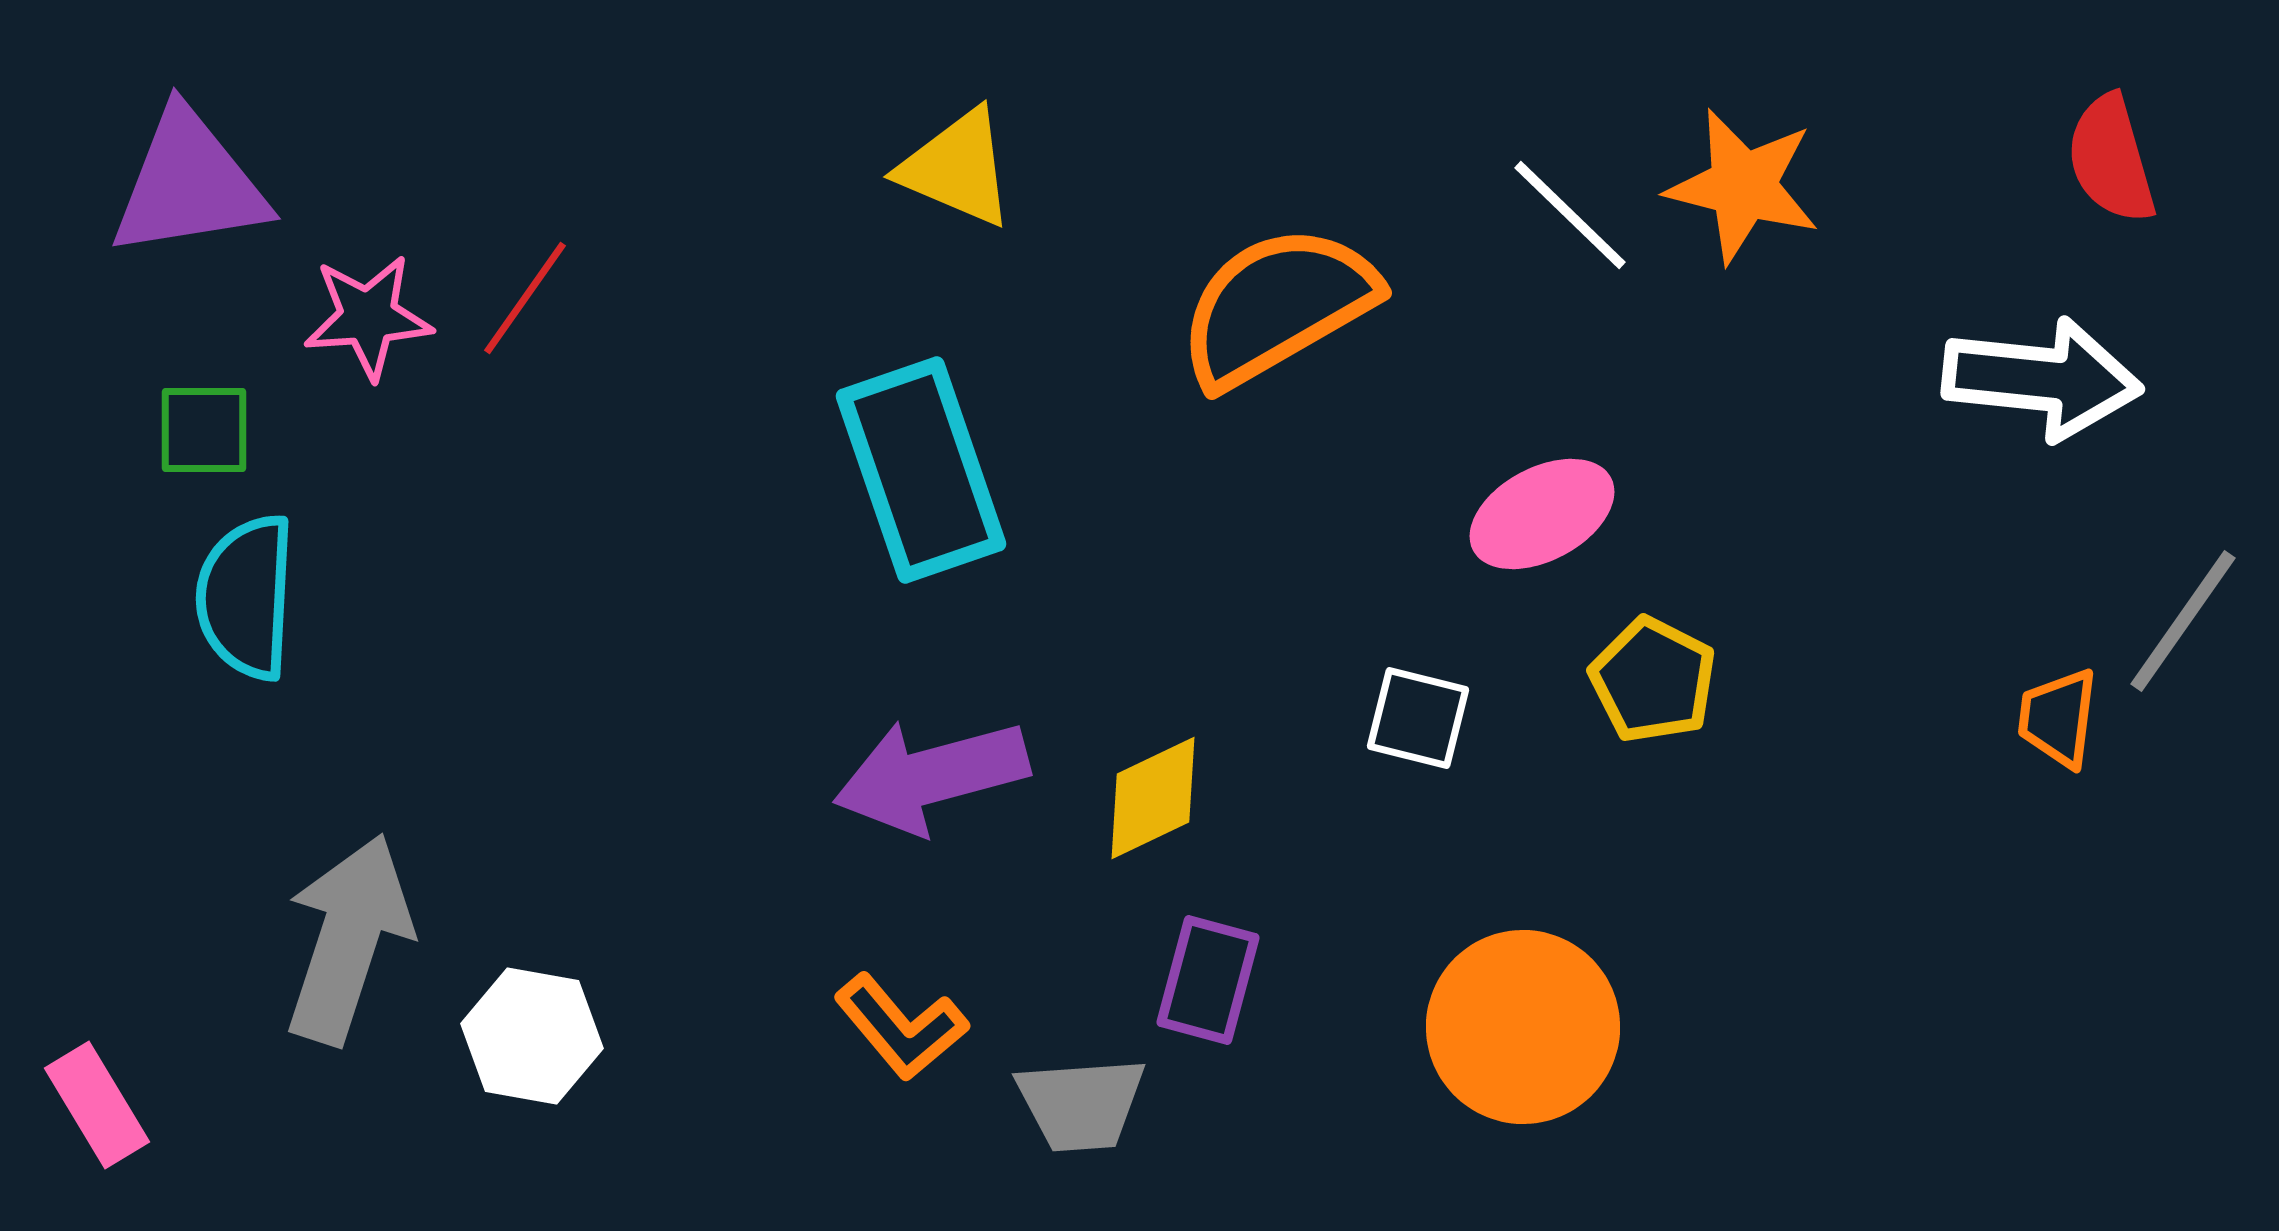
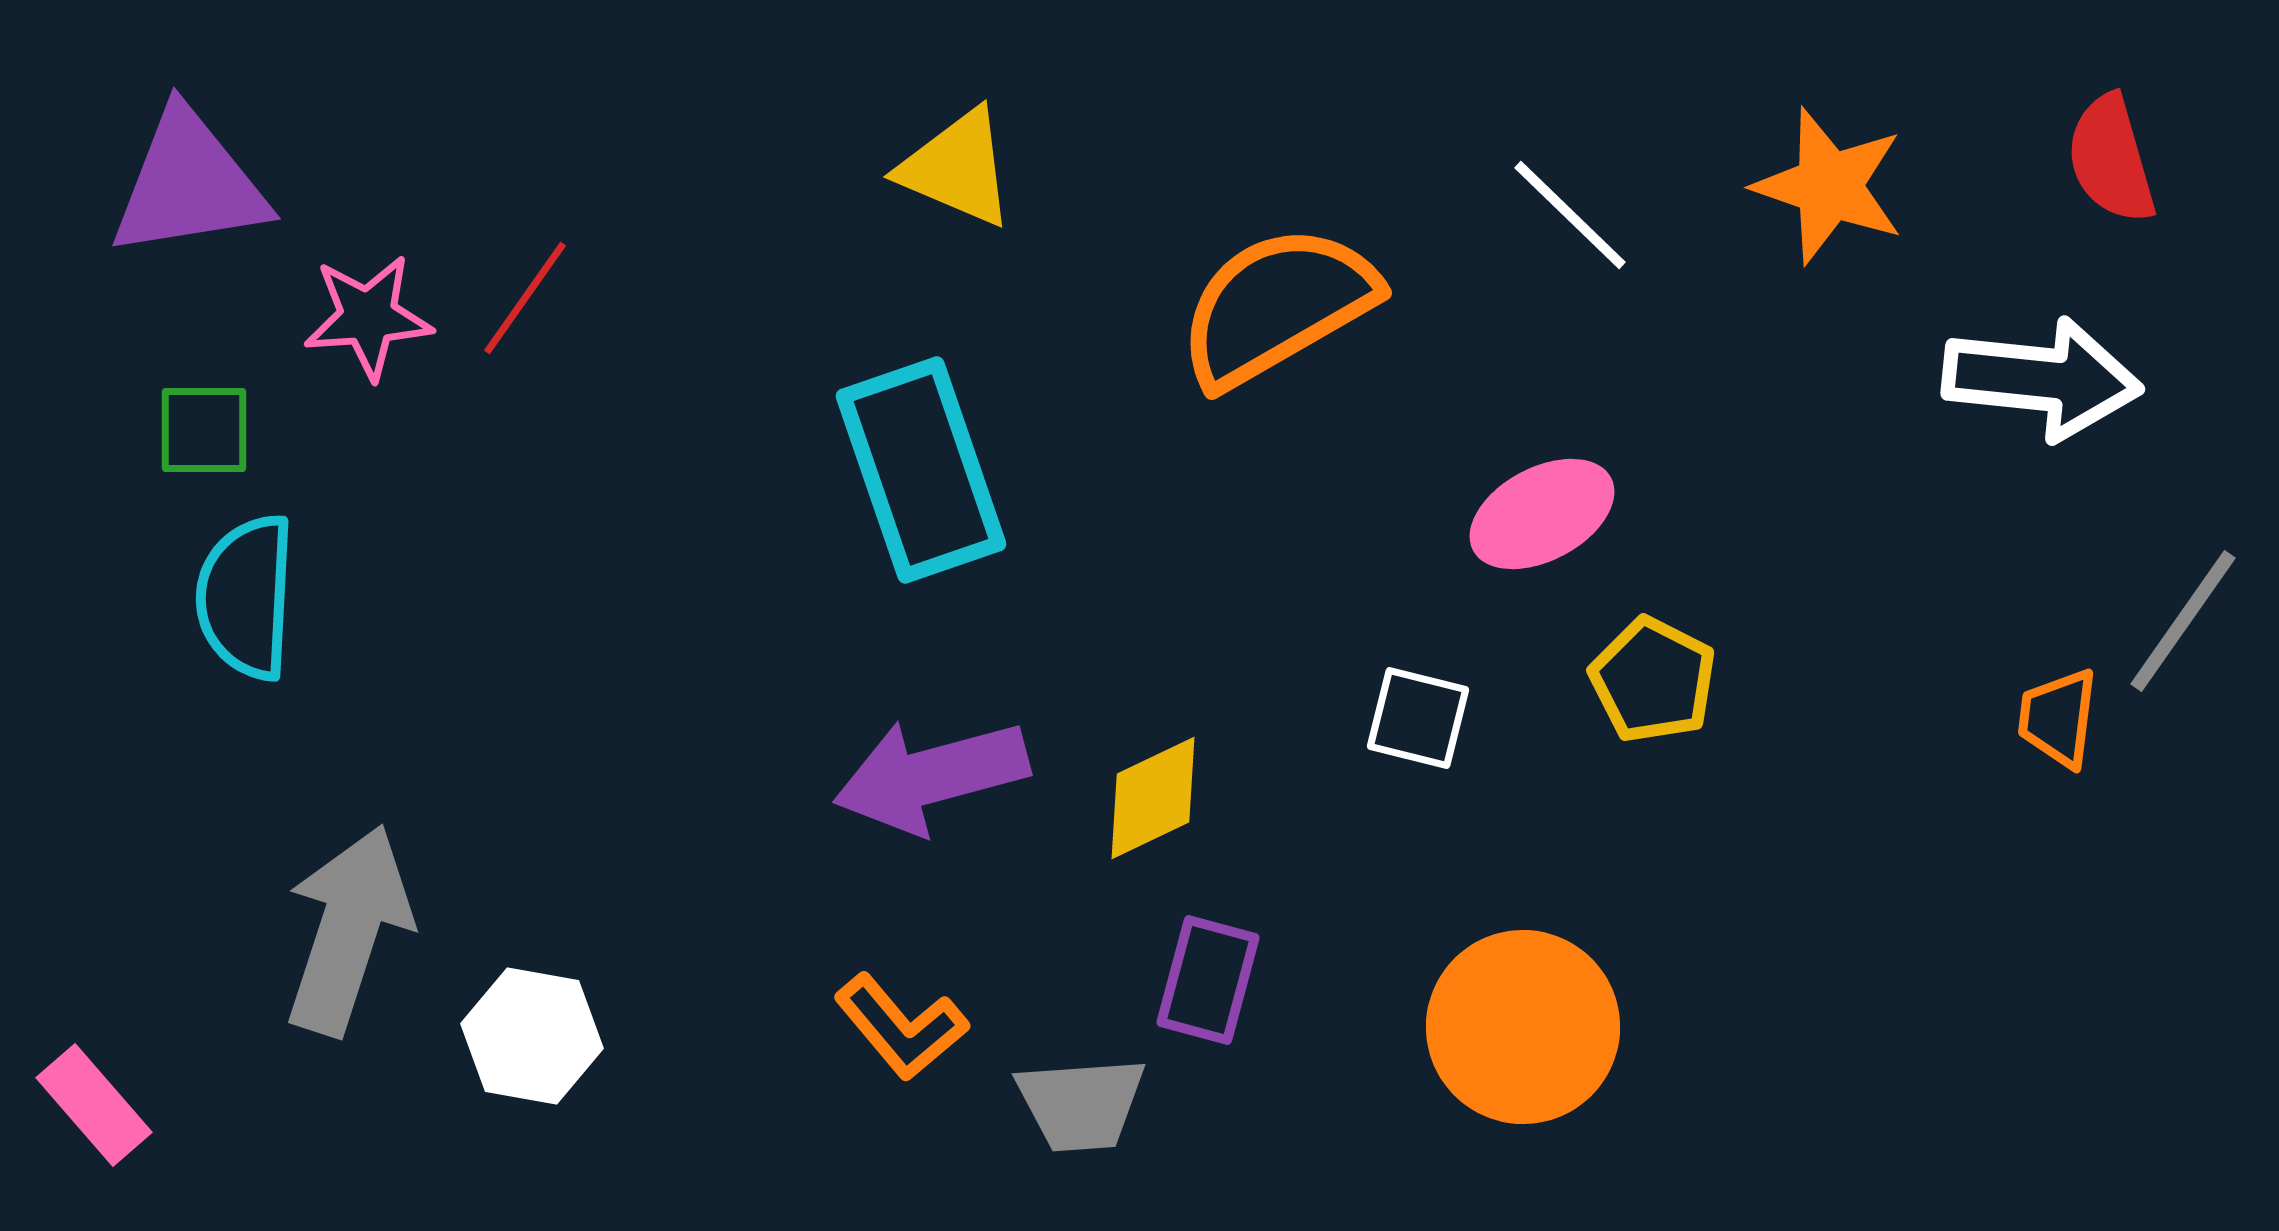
orange star: moved 86 px right; rotated 5 degrees clockwise
gray arrow: moved 9 px up
pink rectangle: moved 3 px left; rotated 10 degrees counterclockwise
